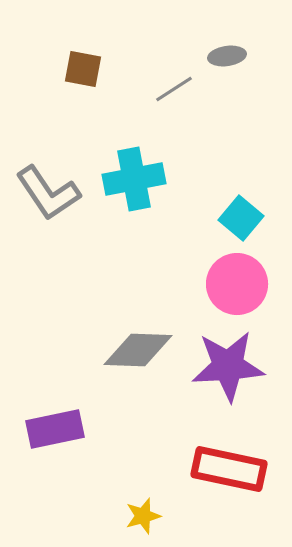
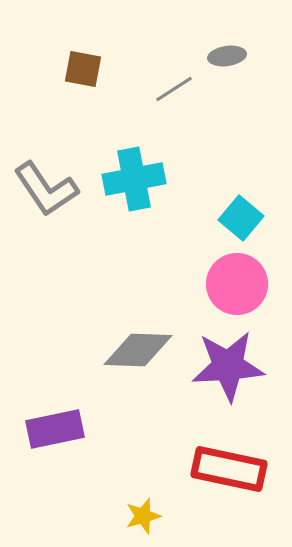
gray L-shape: moved 2 px left, 4 px up
